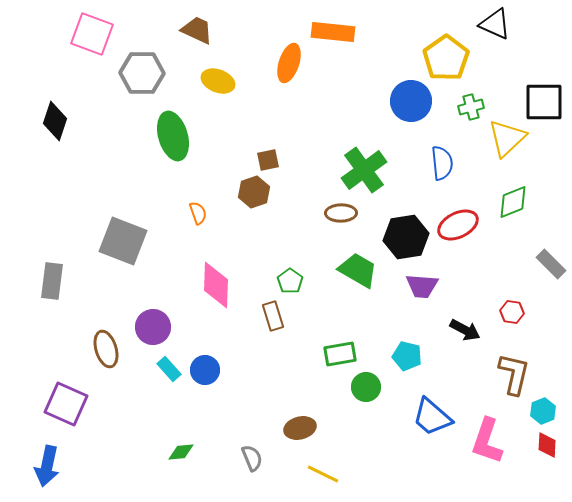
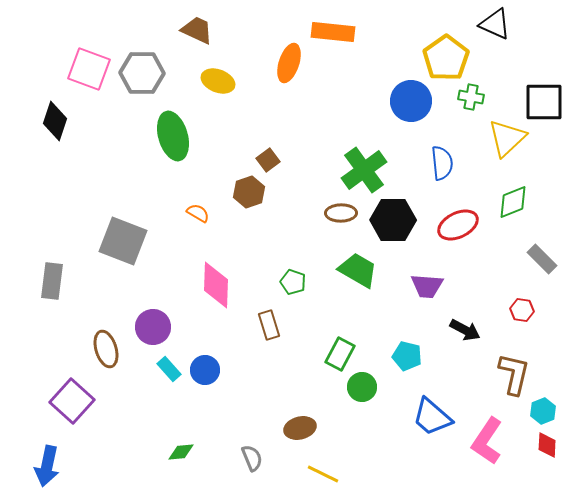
pink square at (92, 34): moved 3 px left, 35 px down
green cross at (471, 107): moved 10 px up; rotated 25 degrees clockwise
brown square at (268, 160): rotated 25 degrees counterclockwise
brown hexagon at (254, 192): moved 5 px left
orange semicircle at (198, 213): rotated 40 degrees counterclockwise
black hexagon at (406, 237): moved 13 px left, 17 px up; rotated 9 degrees clockwise
gray rectangle at (551, 264): moved 9 px left, 5 px up
green pentagon at (290, 281): moved 3 px right, 1 px down; rotated 15 degrees counterclockwise
purple trapezoid at (422, 286): moved 5 px right
red hexagon at (512, 312): moved 10 px right, 2 px up
brown rectangle at (273, 316): moved 4 px left, 9 px down
green rectangle at (340, 354): rotated 52 degrees counterclockwise
green circle at (366, 387): moved 4 px left
purple square at (66, 404): moved 6 px right, 3 px up; rotated 18 degrees clockwise
pink L-shape at (487, 441): rotated 15 degrees clockwise
